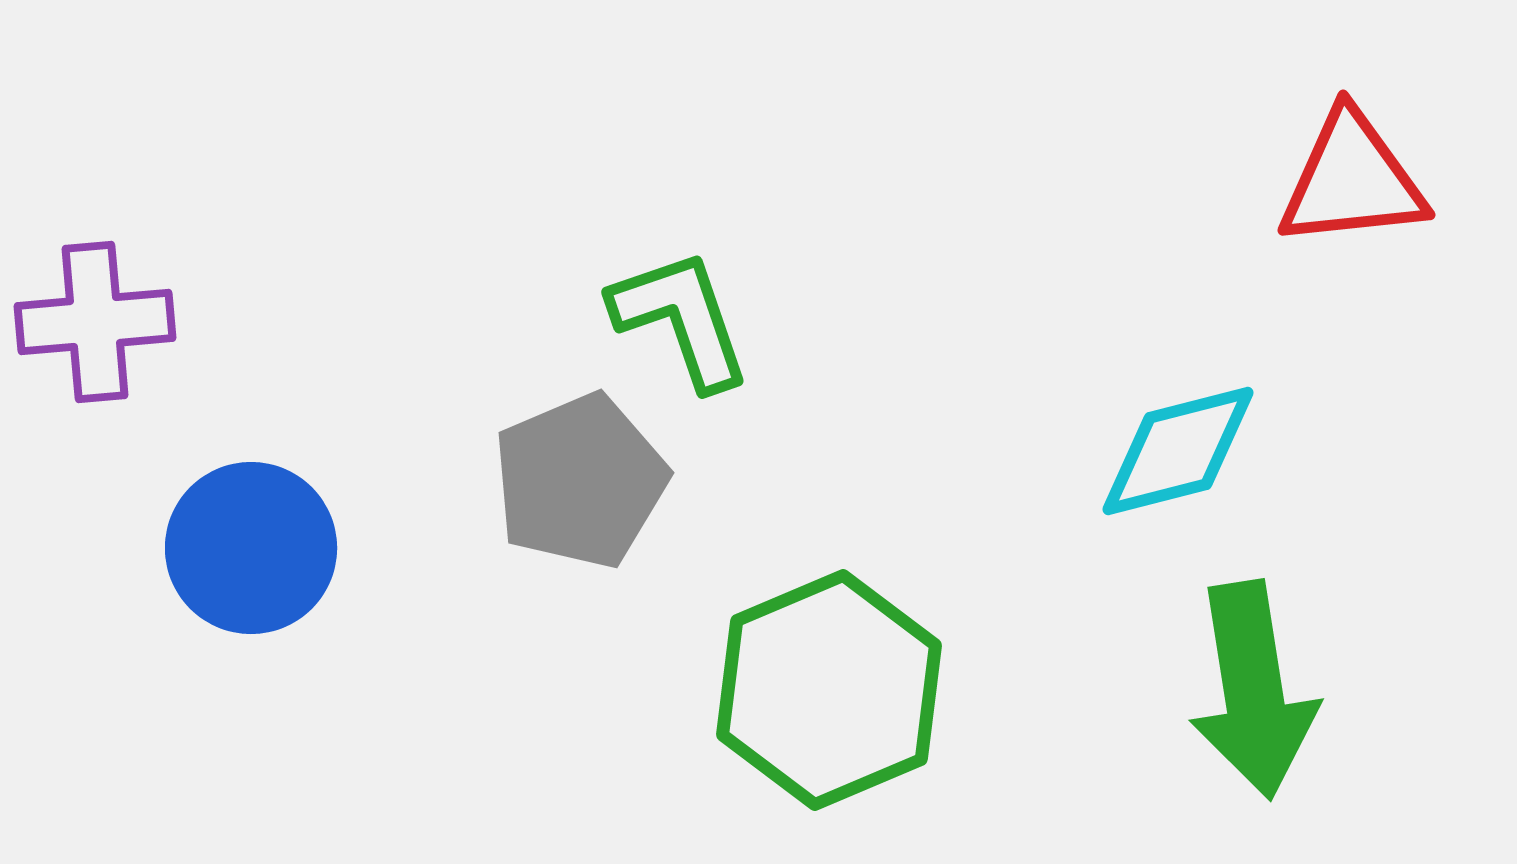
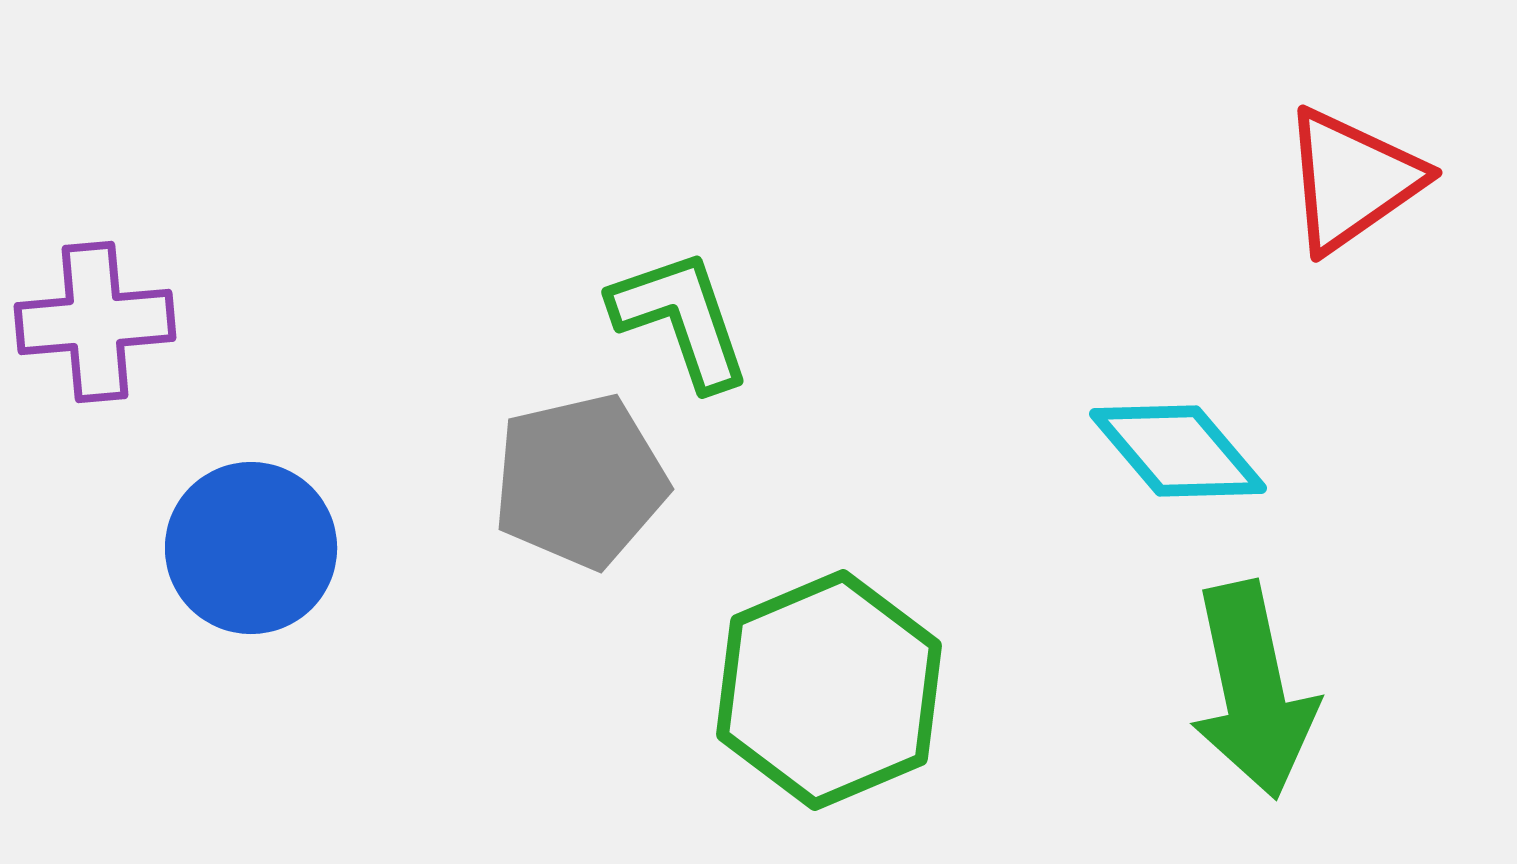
red triangle: rotated 29 degrees counterclockwise
cyan diamond: rotated 64 degrees clockwise
gray pentagon: rotated 10 degrees clockwise
green arrow: rotated 3 degrees counterclockwise
